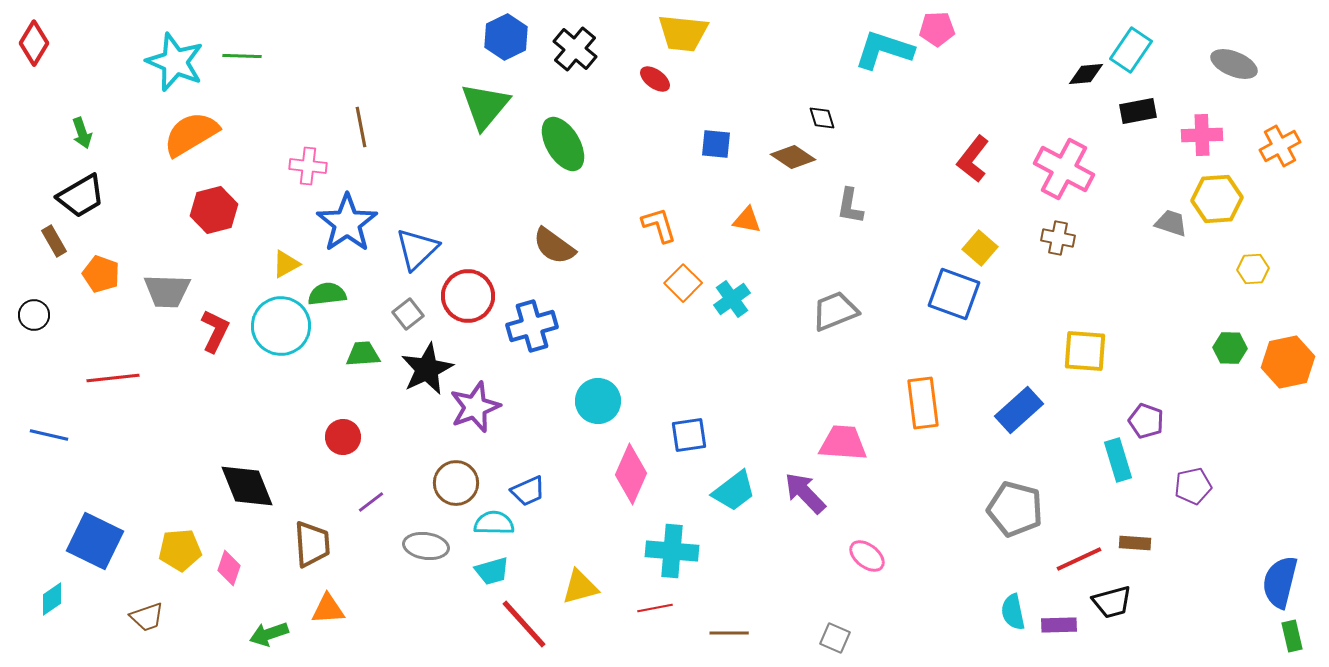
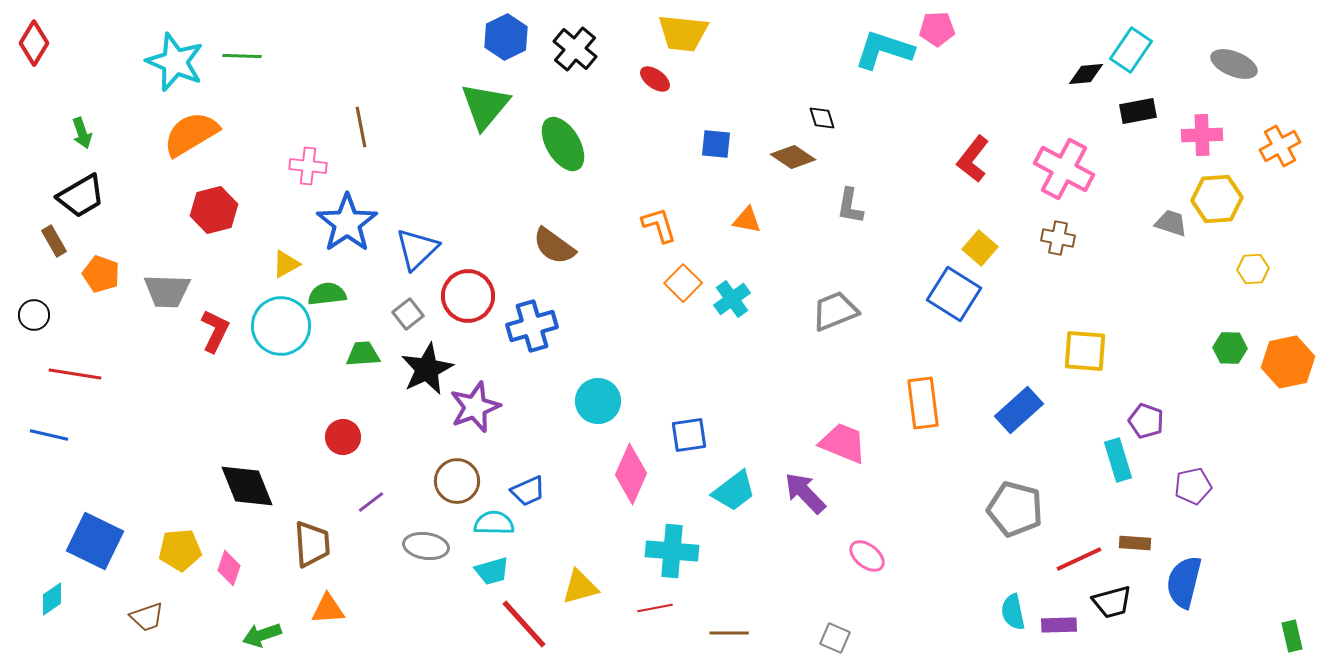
blue square at (954, 294): rotated 12 degrees clockwise
red line at (113, 378): moved 38 px left, 4 px up; rotated 15 degrees clockwise
pink trapezoid at (843, 443): rotated 18 degrees clockwise
brown circle at (456, 483): moved 1 px right, 2 px up
blue semicircle at (1280, 582): moved 96 px left
green arrow at (269, 634): moved 7 px left, 1 px down
